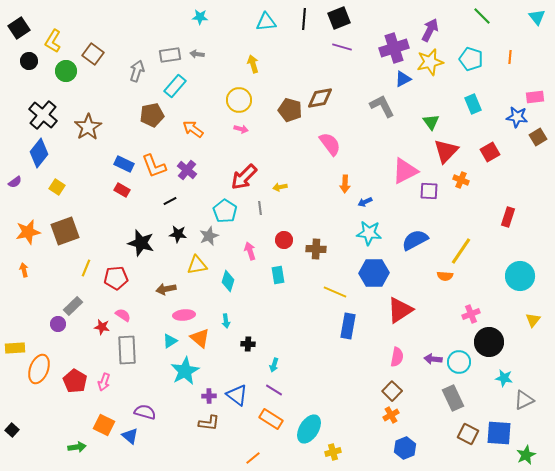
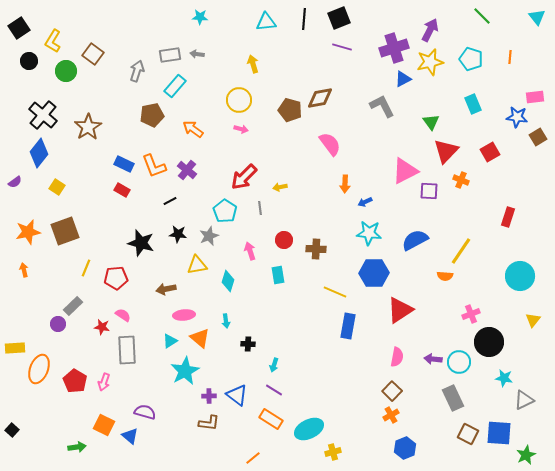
cyan ellipse at (309, 429): rotated 32 degrees clockwise
